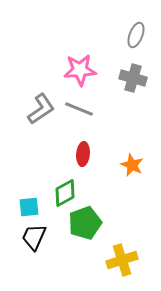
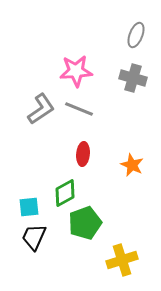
pink star: moved 4 px left, 1 px down
